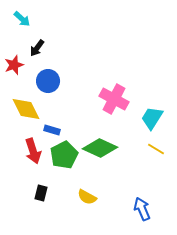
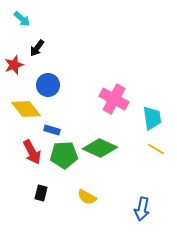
blue circle: moved 4 px down
yellow diamond: rotated 12 degrees counterclockwise
cyan trapezoid: rotated 140 degrees clockwise
red arrow: moved 1 px left, 1 px down; rotated 10 degrees counterclockwise
green pentagon: rotated 24 degrees clockwise
blue arrow: rotated 145 degrees counterclockwise
